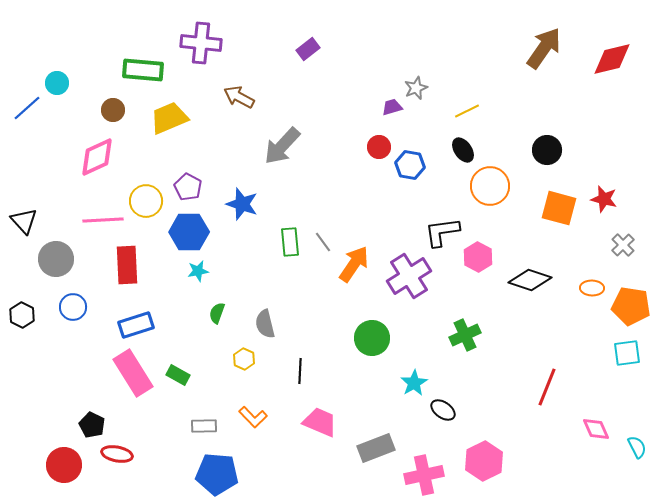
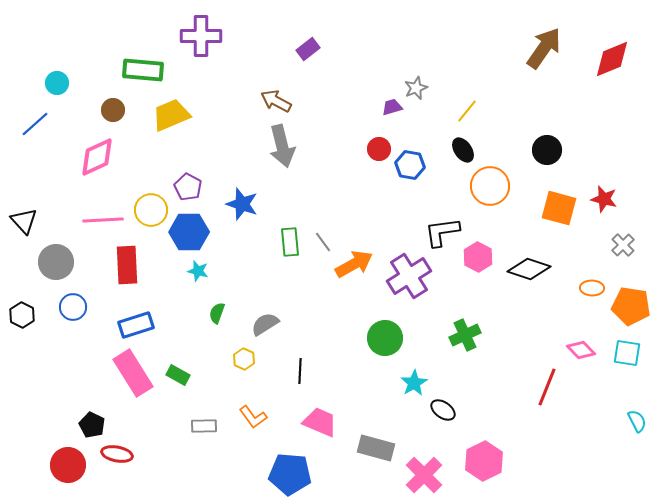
purple cross at (201, 43): moved 7 px up; rotated 6 degrees counterclockwise
red diamond at (612, 59): rotated 9 degrees counterclockwise
brown arrow at (239, 97): moved 37 px right, 4 px down
blue line at (27, 108): moved 8 px right, 16 px down
yellow line at (467, 111): rotated 25 degrees counterclockwise
yellow trapezoid at (169, 118): moved 2 px right, 3 px up
gray arrow at (282, 146): rotated 57 degrees counterclockwise
red circle at (379, 147): moved 2 px down
yellow circle at (146, 201): moved 5 px right, 9 px down
gray circle at (56, 259): moved 3 px down
orange arrow at (354, 264): rotated 27 degrees clockwise
cyan star at (198, 271): rotated 25 degrees clockwise
black diamond at (530, 280): moved 1 px left, 11 px up
gray semicircle at (265, 324): rotated 72 degrees clockwise
green circle at (372, 338): moved 13 px right
cyan square at (627, 353): rotated 16 degrees clockwise
orange L-shape at (253, 417): rotated 8 degrees clockwise
pink diamond at (596, 429): moved 15 px left, 79 px up; rotated 20 degrees counterclockwise
cyan semicircle at (637, 447): moved 26 px up
gray rectangle at (376, 448): rotated 36 degrees clockwise
red circle at (64, 465): moved 4 px right
blue pentagon at (217, 474): moved 73 px right
pink cross at (424, 475): rotated 33 degrees counterclockwise
